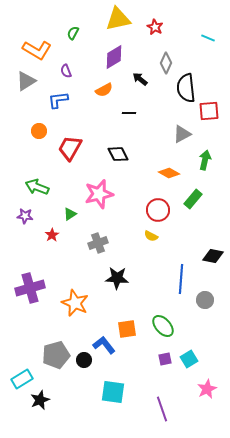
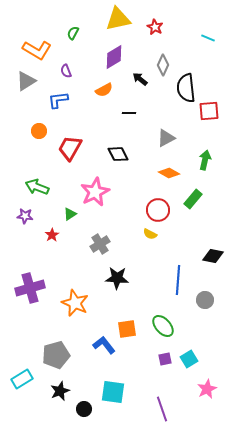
gray diamond at (166, 63): moved 3 px left, 2 px down
gray triangle at (182, 134): moved 16 px left, 4 px down
pink star at (99, 194): moved 4 px left, 2 px up; rotated 12 degrees counterclockwise
yellow semicircle at (151, 236): moved 1 px left, 2 px up
gray cross at (98, 243): moved 2 px right, 1 px down; rotated 12 degrees counterclockwise
blue line at (181, 279): moved 3 px left, 1 px down
black circle at (84, 360): moved 49 px down
black star at (40, 400): moved 20 px right, 9 px up
